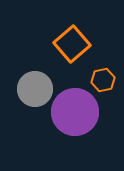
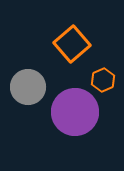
orange hexagon: rotated 10 degrees counterclockwise
gray circle: moved 7 px left, 2 px up
